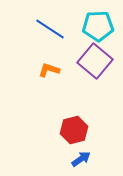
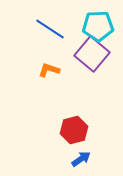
purple square: moved 3 px left, 7 px up
